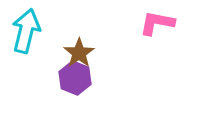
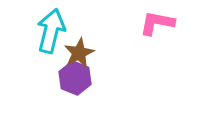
cyan arrow: moved 25 px right
brown star: rotated 8 degrees clockwise
